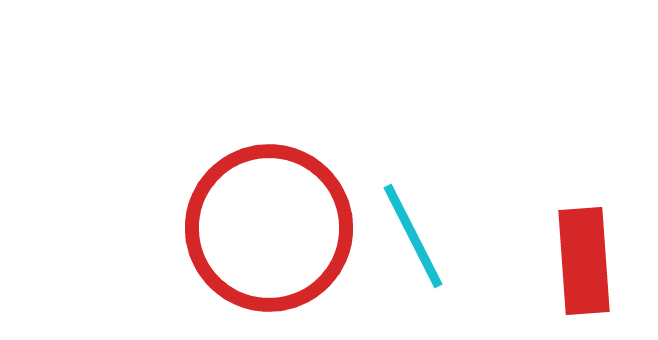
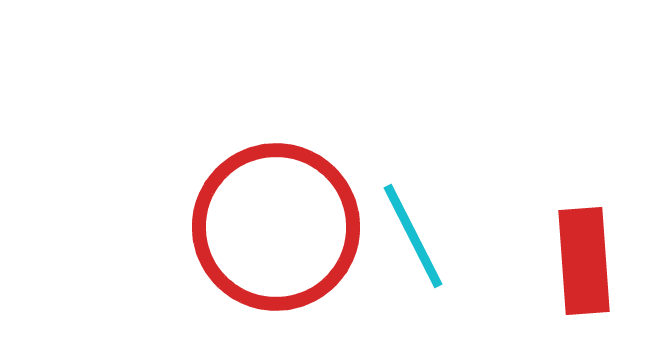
red circle: moved 7 px right, 1 px up
